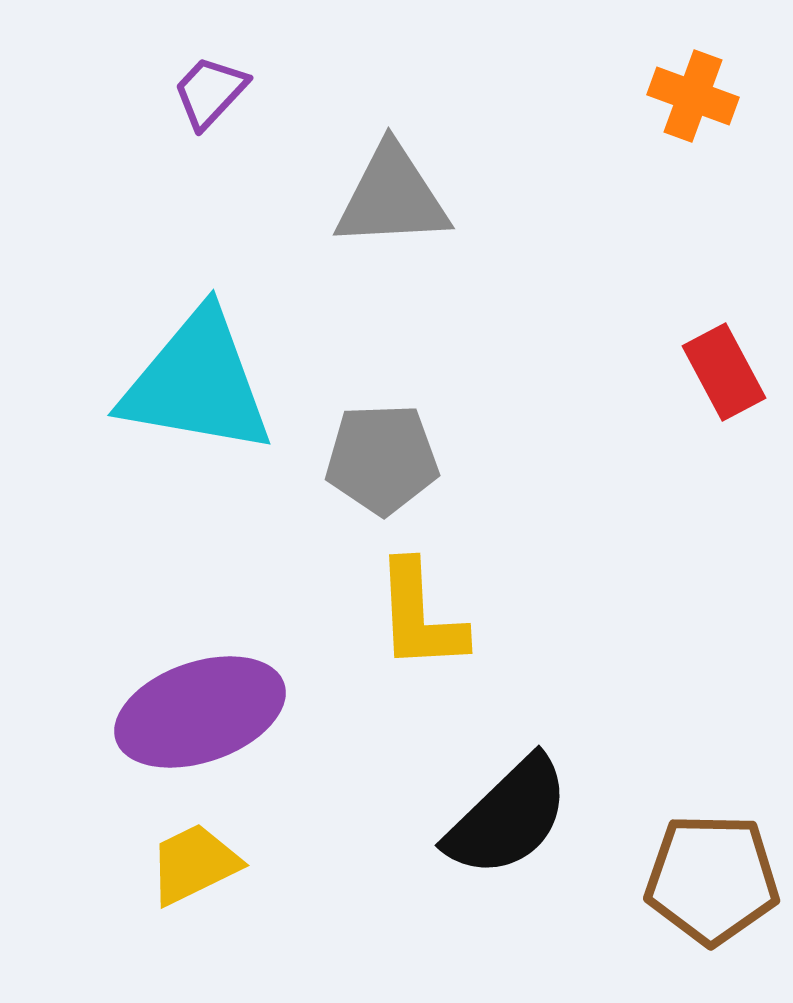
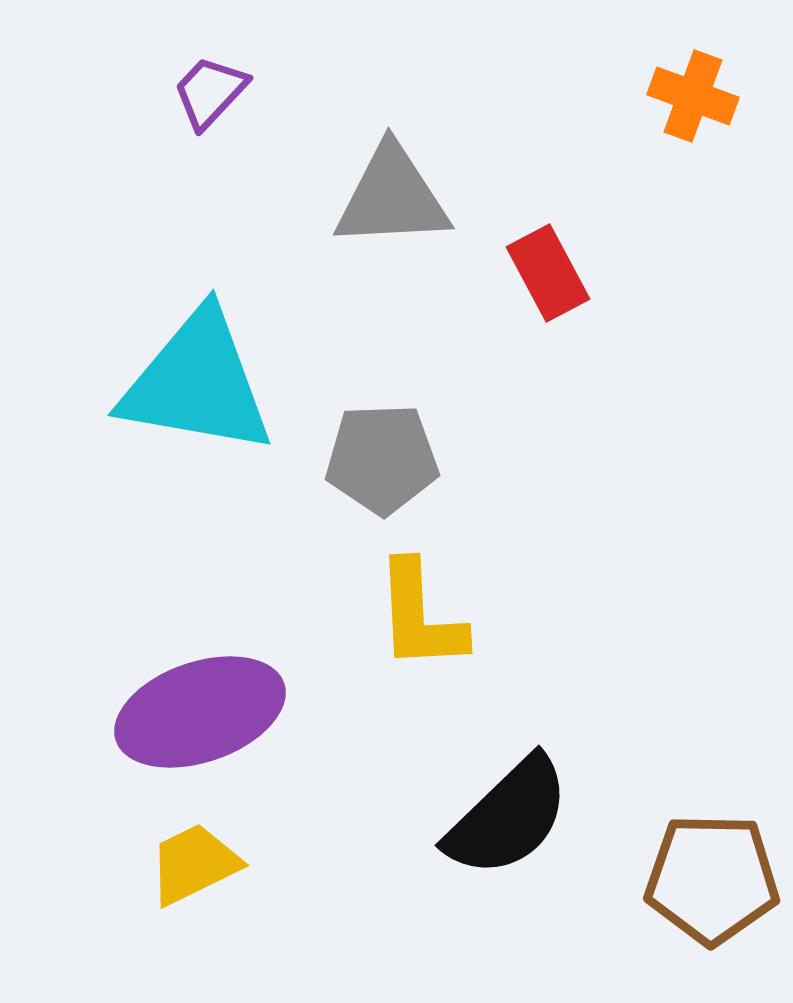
red rectangle: moved 176 px left, 99 px up
